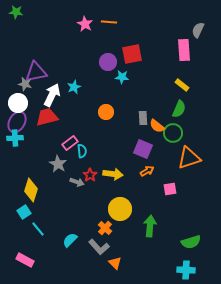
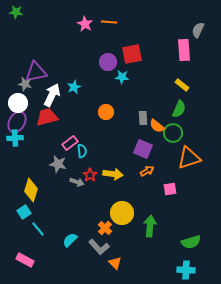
gray star at (58, 164): rotated 18 degrees counterclockwise
yellow circle at (120, 209): moved 2 px right, 4 px down
